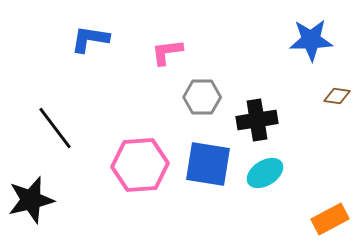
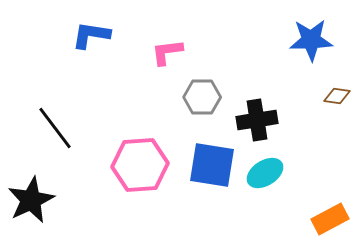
blue L-shape: moved 1 px right, 4 px up
blue square: moved 4 px right, 1 px down
black star: rotated 12 degrees counterclockwise
